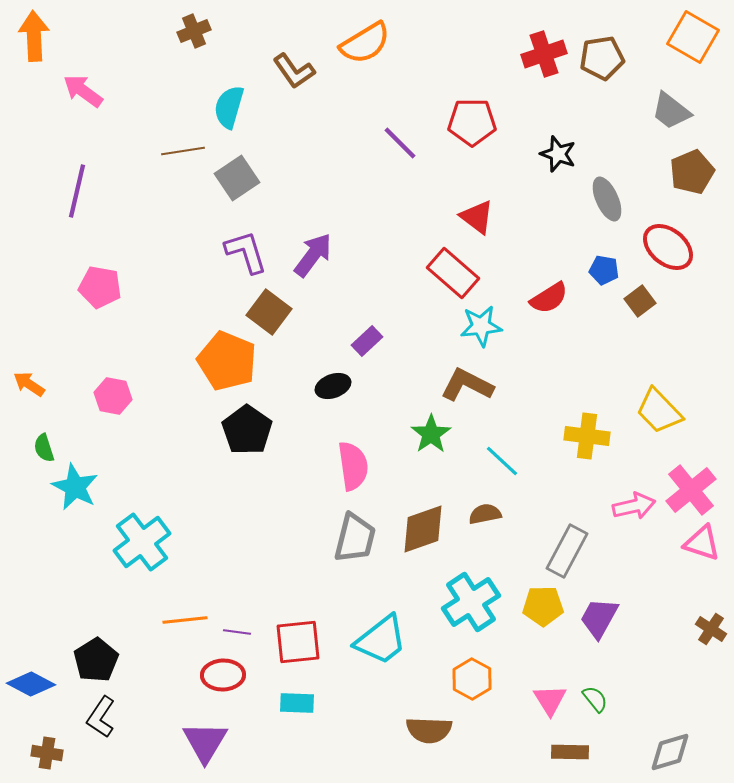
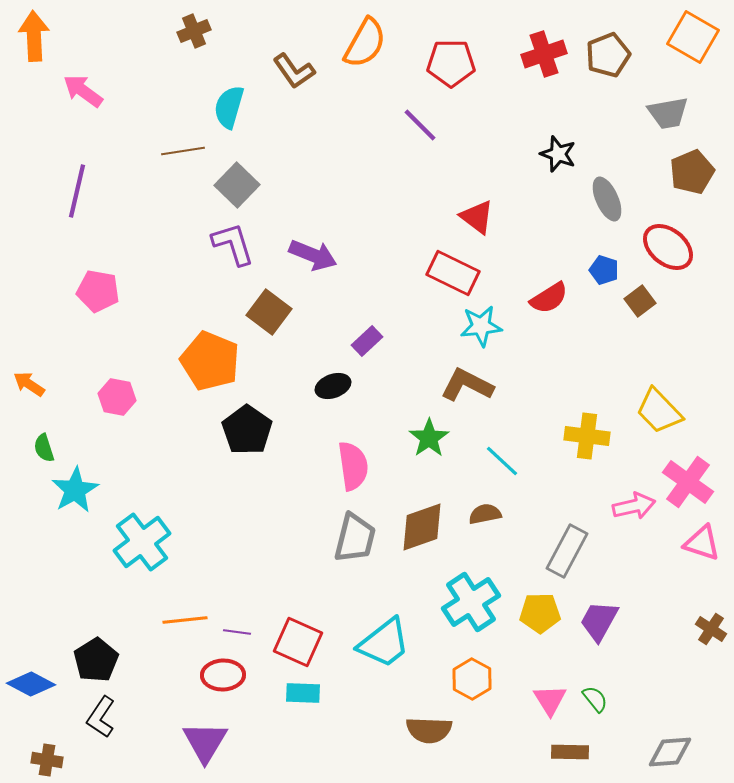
orange semicircle at (365, 43): rotated 30 degrees counterclockwise
brown pentagon at (602, 58): moved 6 px right, 3 px up; rotated 12 degrees counterclockwise
gray trapezoid at (671, 111): moved 3 px left, 2 px down; rotated 48 degrees counterclockwise
red pentagon at (472, 122): moved 21 px left, 59 px up
purple line at (400, 143): moved 20 px right, 18 px up
gray square at (237, 178): moved 7 px down; rotated 12 degrees counterclockwise
purple L-shape at (246, 252): moved 13 px left, 8 px up
purple arrow at (313, 255): rotated 75 degrees clockwise
blue pentagon at (604, 270): rotated 8 degrees clockwise
red rectangle at (453, 273): rotated 15 degrees counterclockwise
pink pentagon at (100, 287): moved 2 px left, 4 px down
orange pentagon at (227, 361): moved 17 px left
pink hexagon at (113, 396): moved 4 px right, 1 px down
green star at (431, 434): moved 2 px left, 4 px down
cyan star at (75, 487): moved 3 px down; rotated 15 degrees clockwise
pink cross at (691, 490): moved 3 px left, 8 px up; rotated 15 degrees counterclockwise
brown diamond at (423, 529): moved 1 px left, 2 px up
yellow pentagon at (543, 606): moved 3 px left, 7 px down
purple trapezoid at (599, 618): moved 3 px down
cyan trapezoid at (381, 640): moved 3 px right, 3 px down
red square at (298, 642): rotated 30 degrees clockwise
cyan rectangle at (297, 703): moved 6 px right, 10 px up
gray diamond at (670, 752): rotated 12 degrees clockwise
brown cross at (47, 753): moved 7 px down
